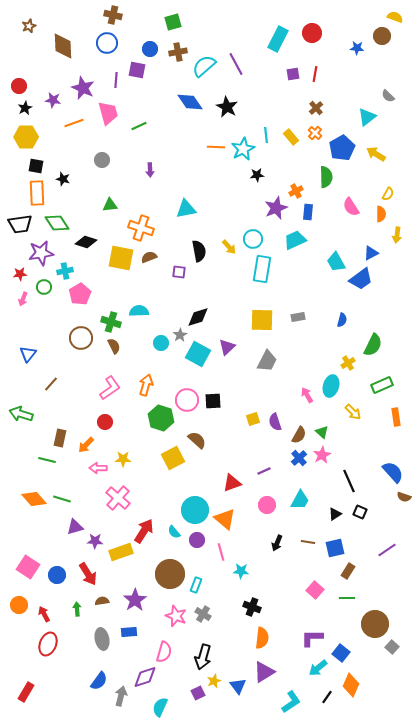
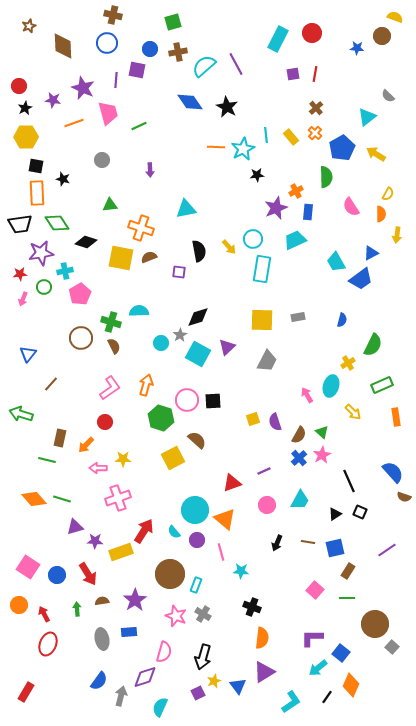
pink cross at (118, 498): rotated 30 degrees clockwise
